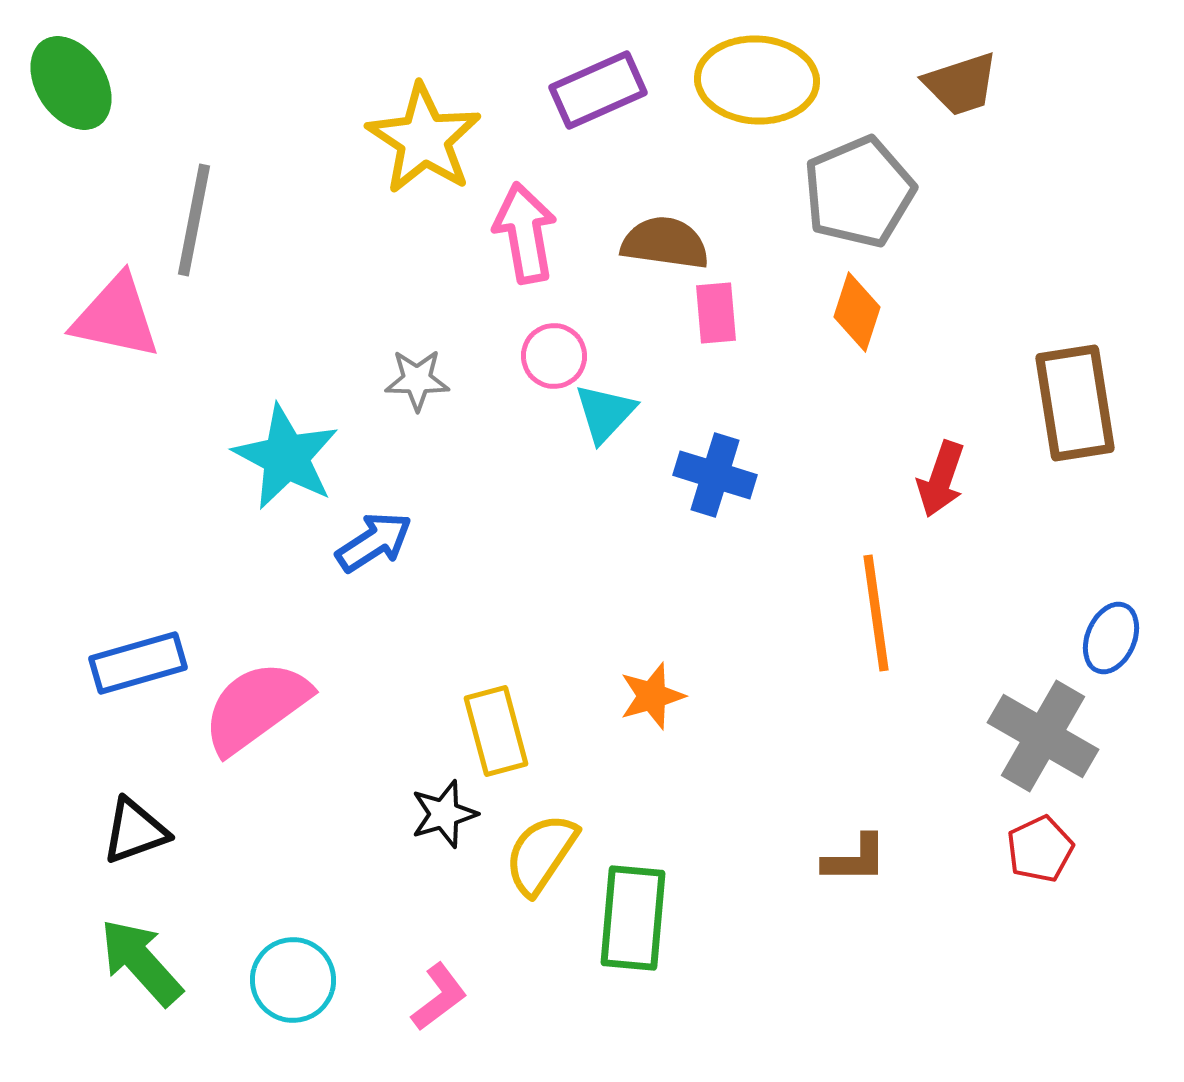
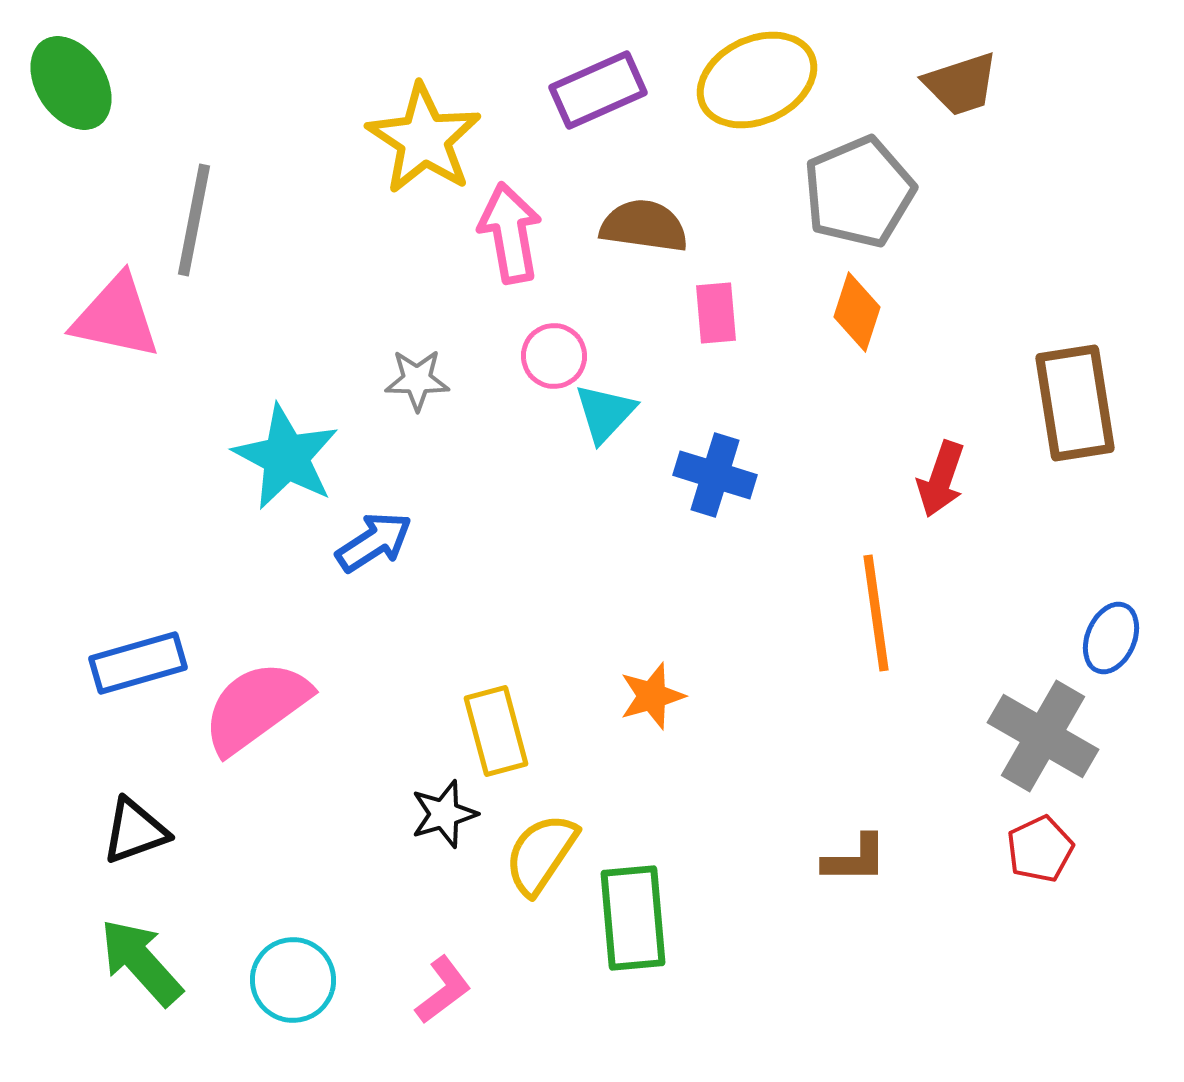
yellow ellipse: rotated 28 degrees counterclockwise
pink arrow: moved 15 px left
brown semicircle: moved 21 px left, 17 px up
green rectangle: rotated 10 degrees counterclockwise
pink L-shape: moved 4 px right, 7 px up
